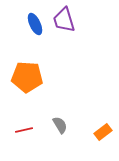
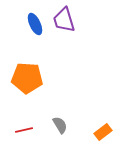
orange pentagon: moved 1 px down
